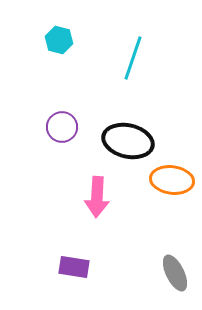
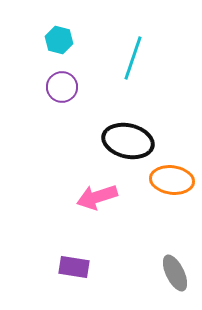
purple circle: moved 40 px up
pink arrow: rotated 69 degrees clockwise
